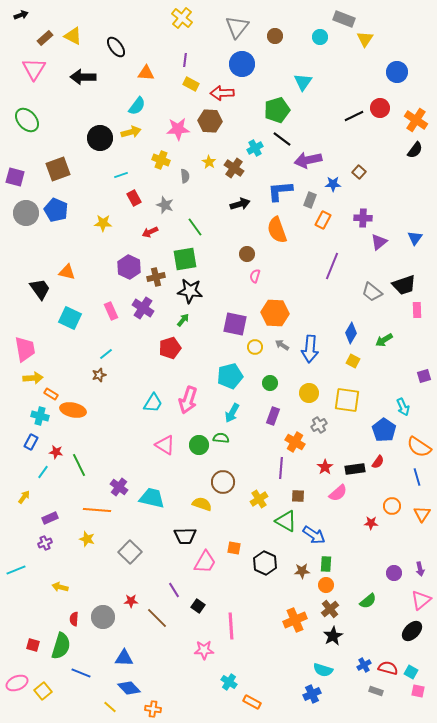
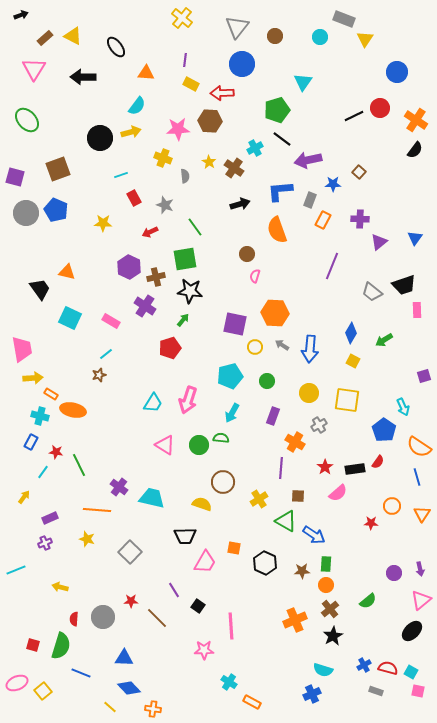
yellow cross at (161, 160): moved 2 px right, 2 px up
purple cross at (363, 218): moved 3 px left, 1 px down
purple cross at (143, 308): moved 2 px right, 2 px up
pink rectangle at (111, 311): moved 10 px down; rotated 36 degrees counterclockwise
pink trapezoid at (25, 349): moved 3 px left
green circle at (270, 383): moved 3 px left, 2 px up
